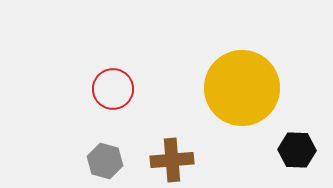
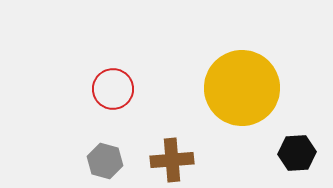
black hexagon: moved 3 px down; rotated 6 degrees counterclockwise
